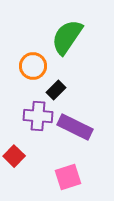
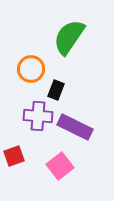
green semicircle: moved 2 px right
orange circle: moved 2 px left, 3 px down
black rectangle: rotated 24 degrees counterclockwise
red square: rotated 25 degrees clockwise
pink square: moved 8 px left, 11 px up; rotated 20 degrees counterclockwise
